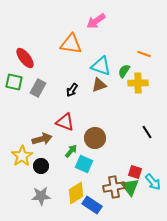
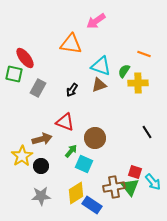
green square: moved 8 px up
